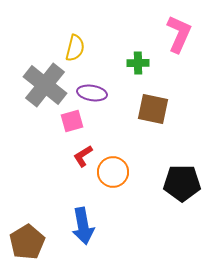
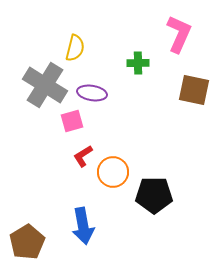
gray cross: rotated 6 degrees counterclockwise
brown square: moved 41 px right, 19 px up
black pentagon: moved 28 px left, 12 px down
